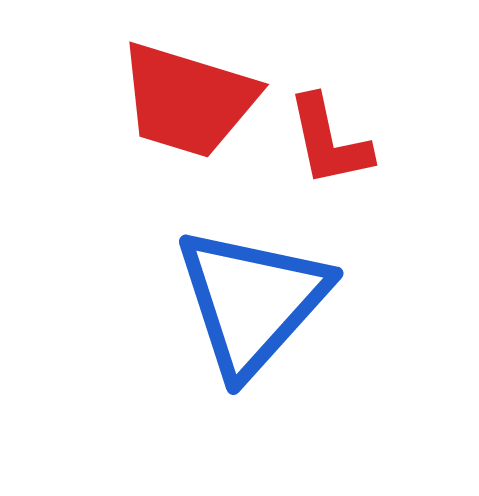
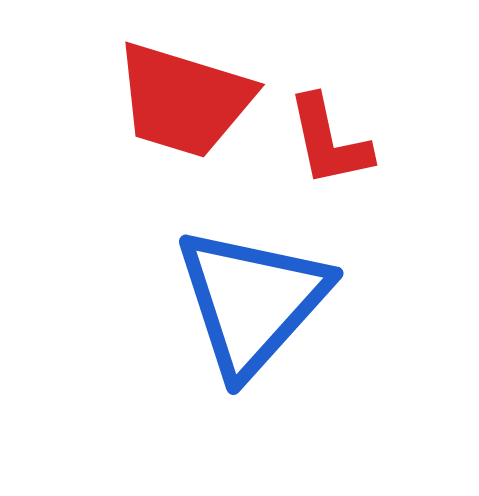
red trapezoid: moved 4 px left
